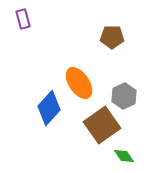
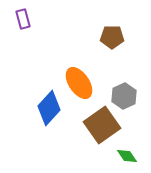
green diamond: moved 3 px right
